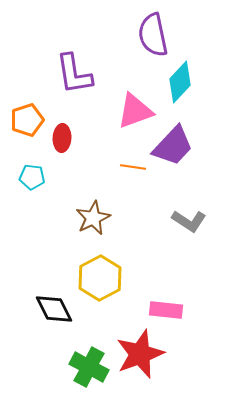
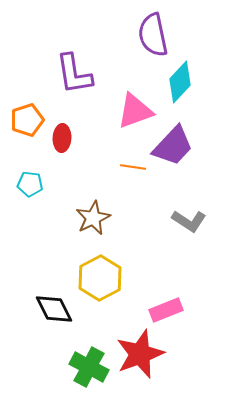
cyan pentagon: moved 2 px left, 7 px down
pink rectangle: rotated 28 degrees counterclockwise
